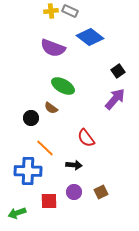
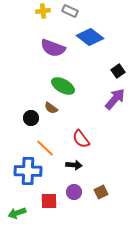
yellow cross: moved 8 px left
red semicircle: moved 5 px left, 1 px down
